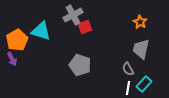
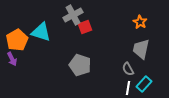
cyan triangle: moved 1 px down
